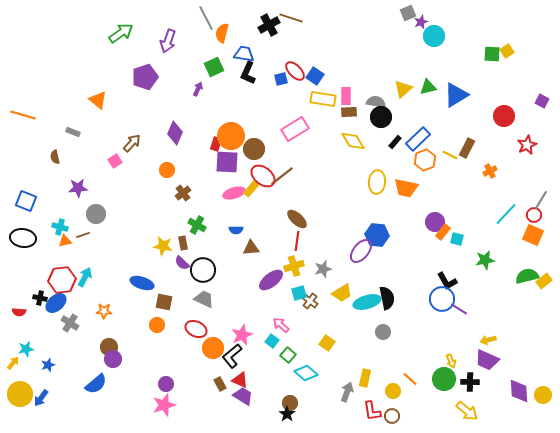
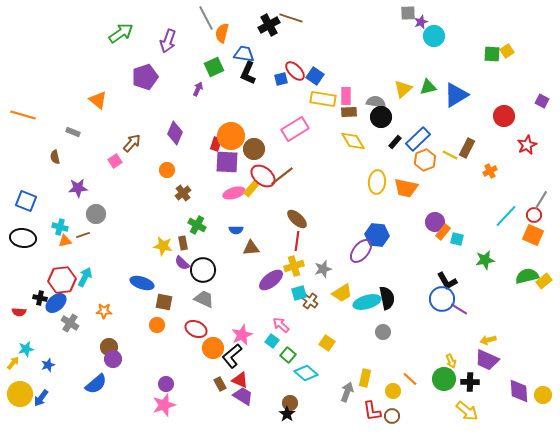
gray square at (408, 13): rotated 21 degrees clockwise
cyan line at (506, 214): moved 2 px down
